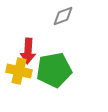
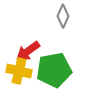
gray diamond: rotated 45 degrees counterclockwise
red arrow: rotated 50 degrees clockwise
